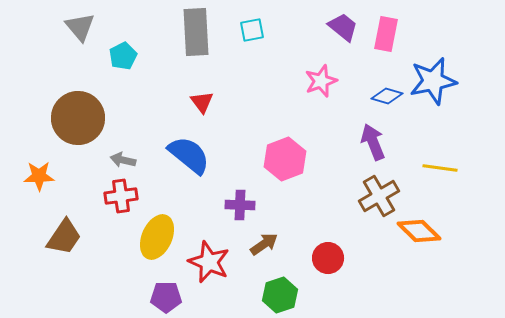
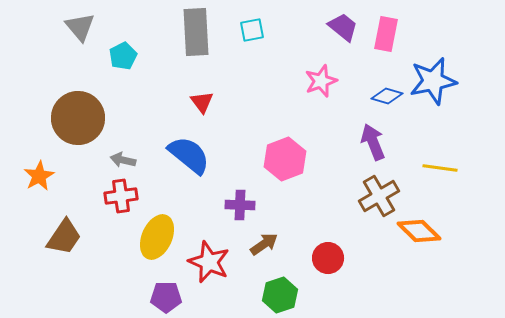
orange star: rotated 28 degrees counterclockwise
